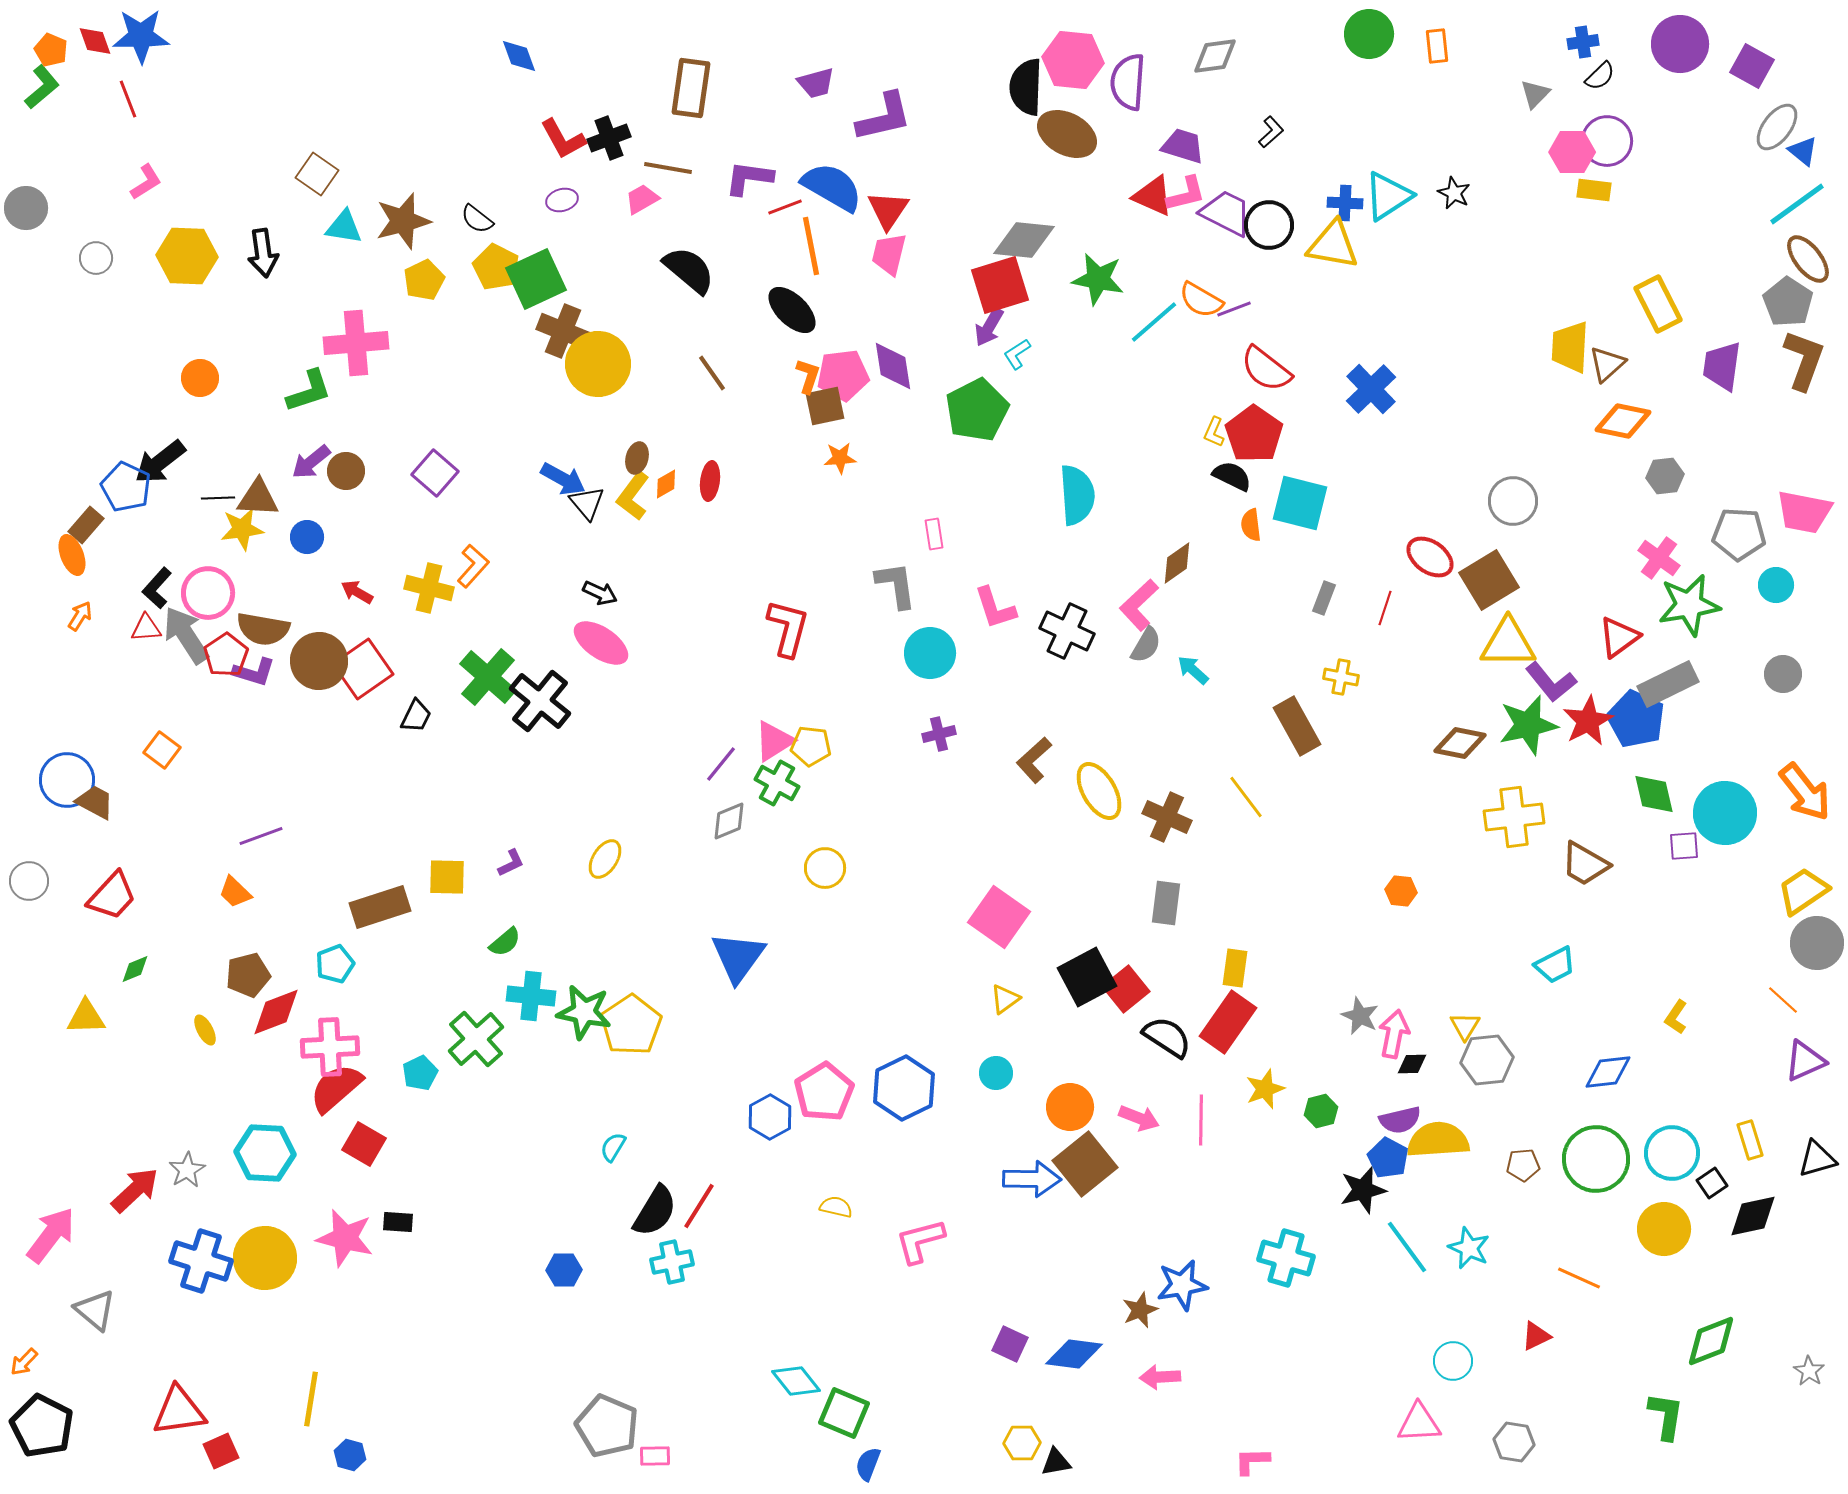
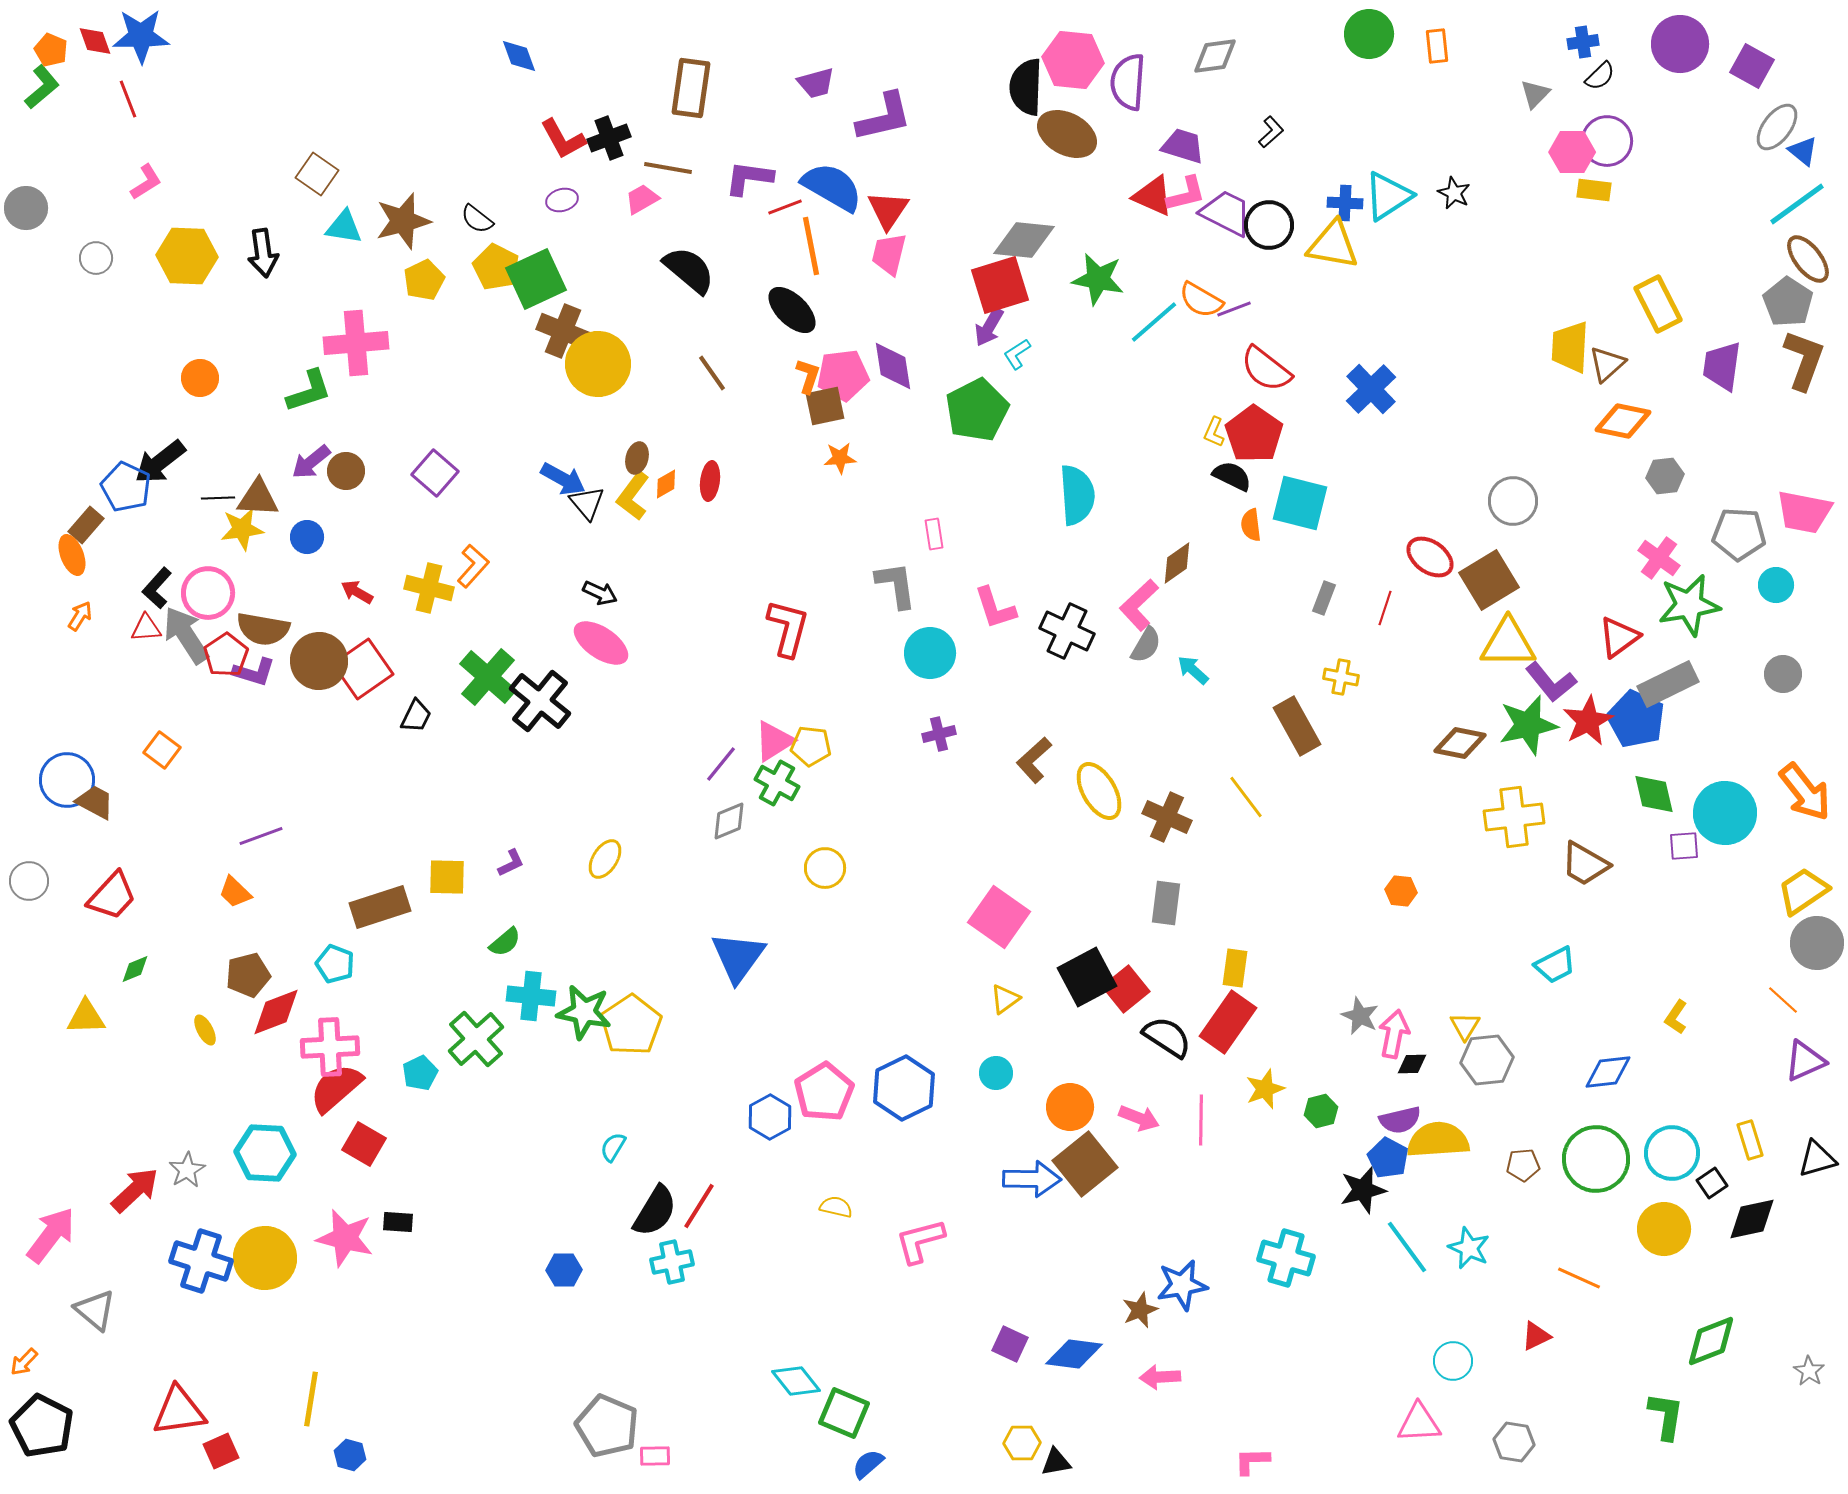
cyan pentagon at (335, 964): rotated 30 degrees counterclockwise
black diamond at (1753, 1216): moved 1 px left, 3 px down
blue semicircle at (868, 1464): rotated 28 degrees clockwise
